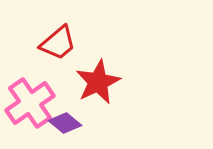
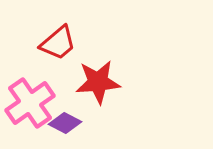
red star: rotated 21 degrees clockwise
purple diamond: rotated 12 degrees counterclockwise
